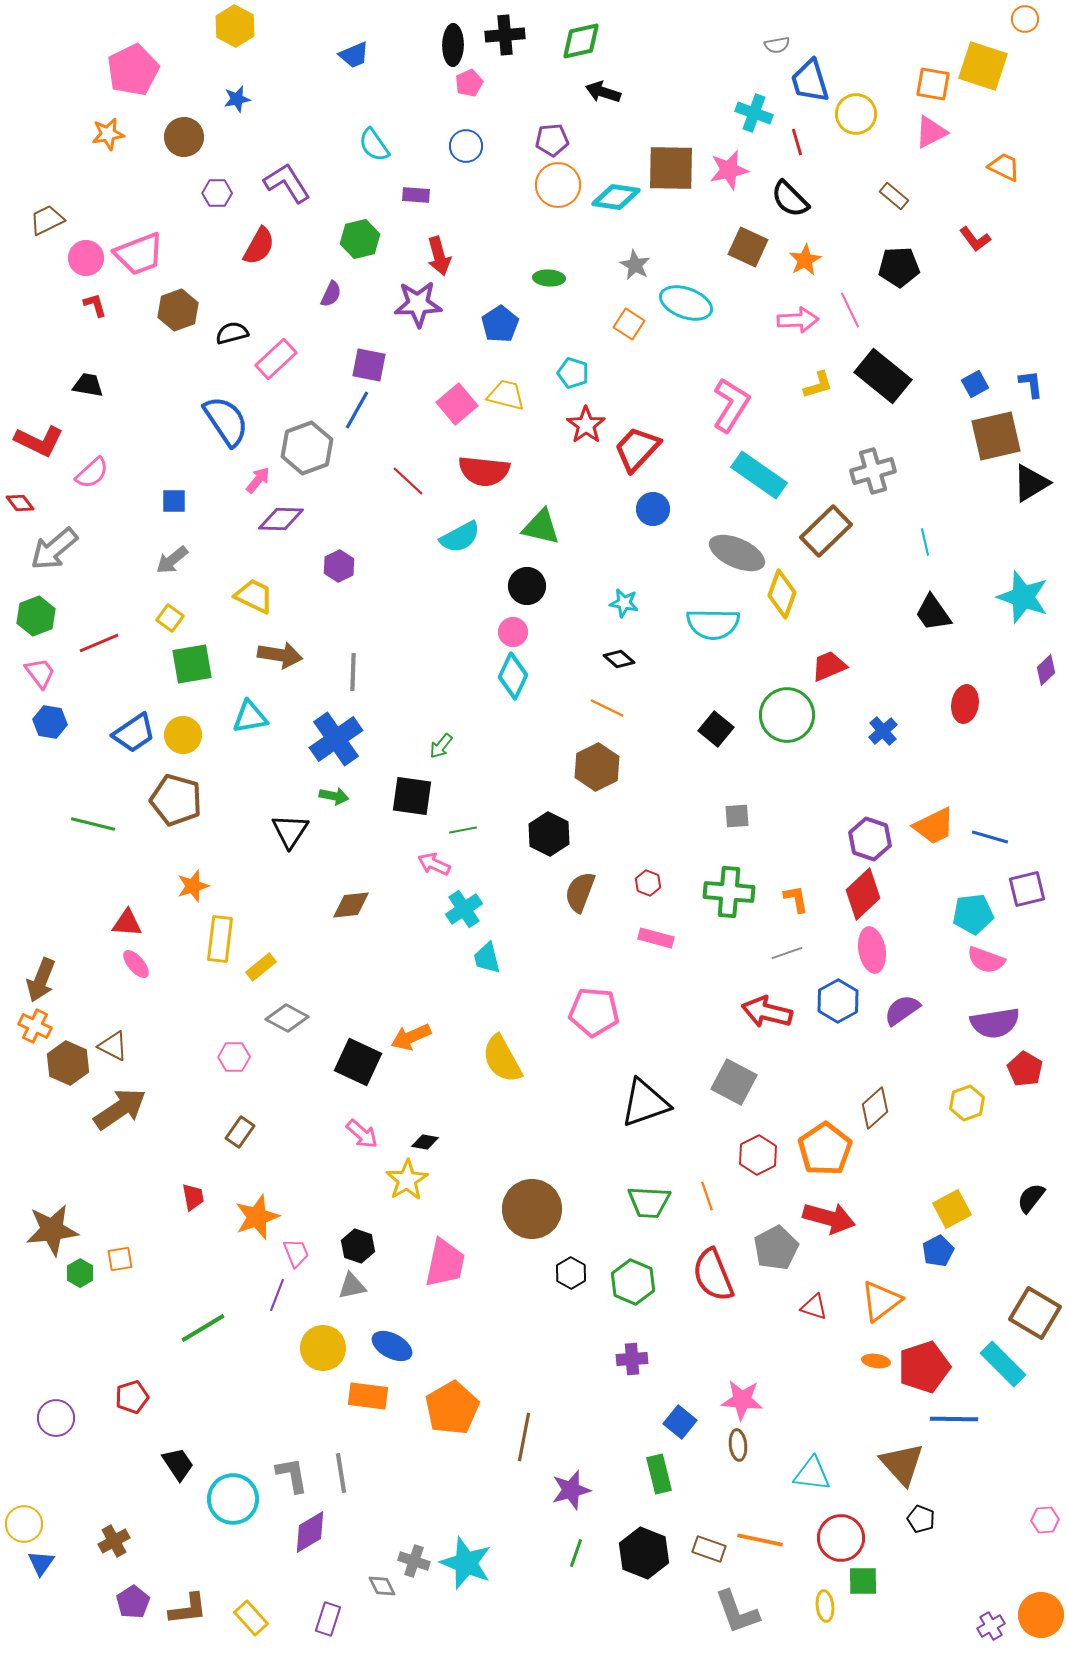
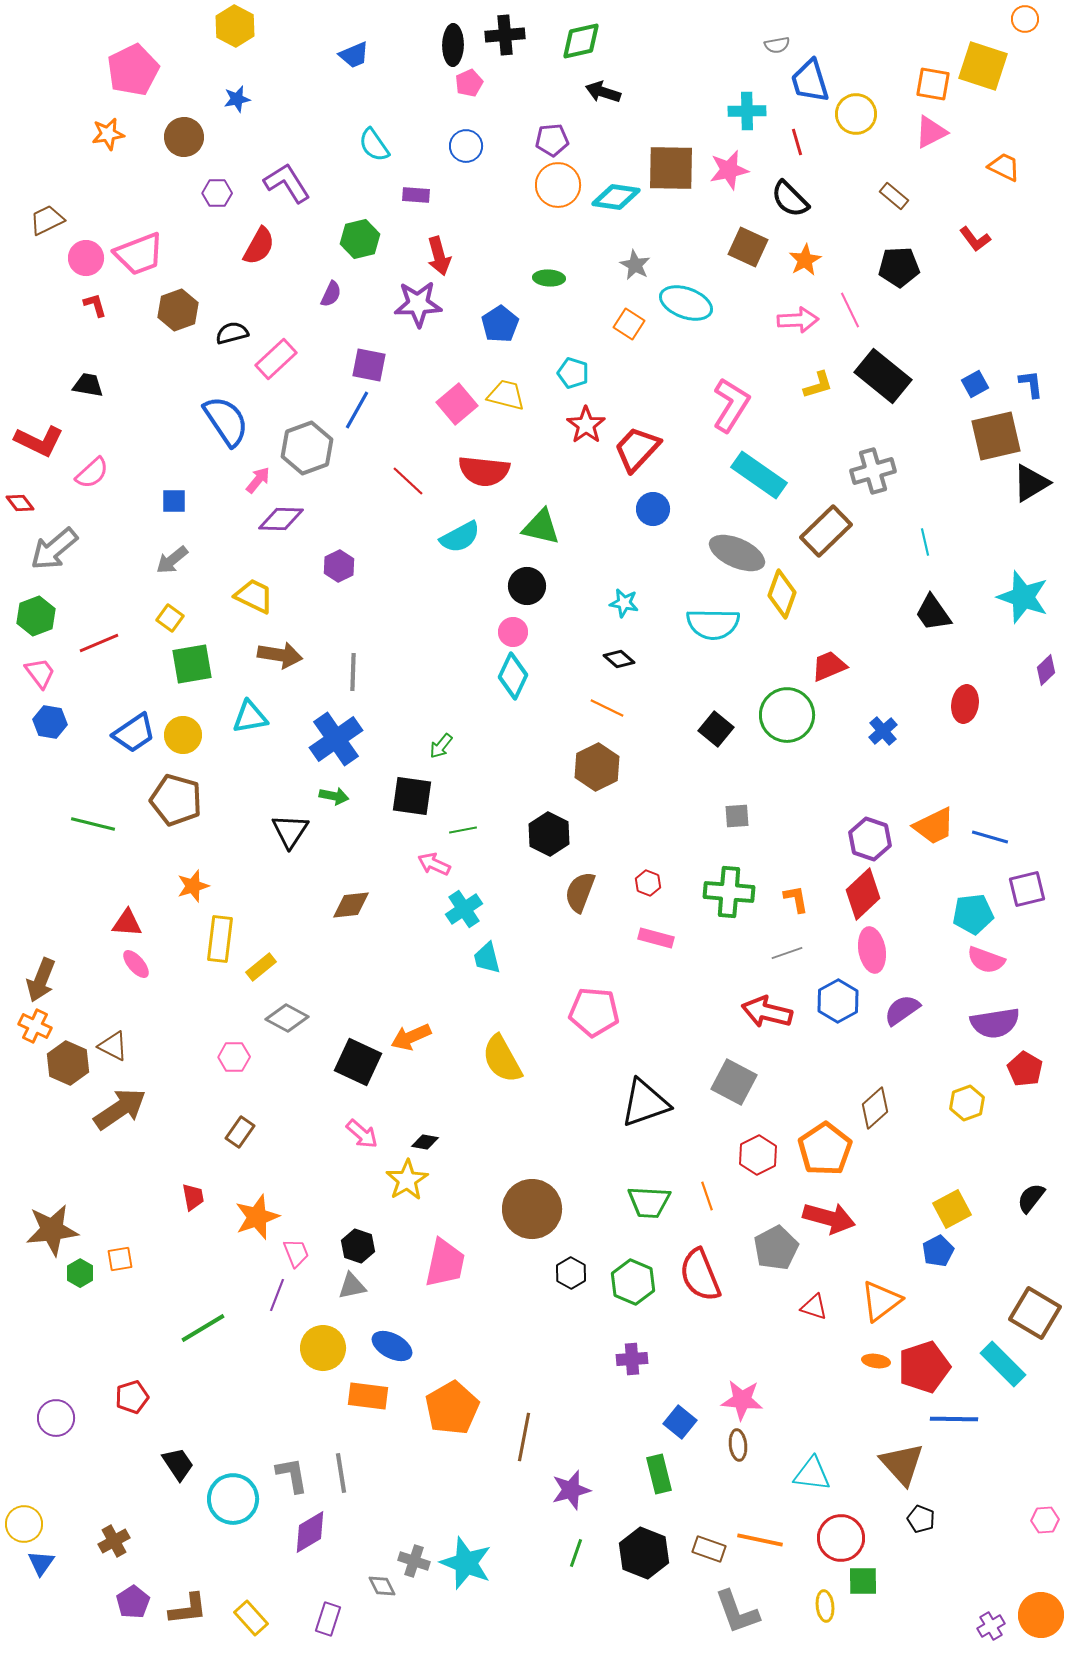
cyan cross at (754, 113): moved 7 px left, 2 px up; rotated 21 degrees counterclockwise
red semicircle at (713, 1275): moved 13 px left
